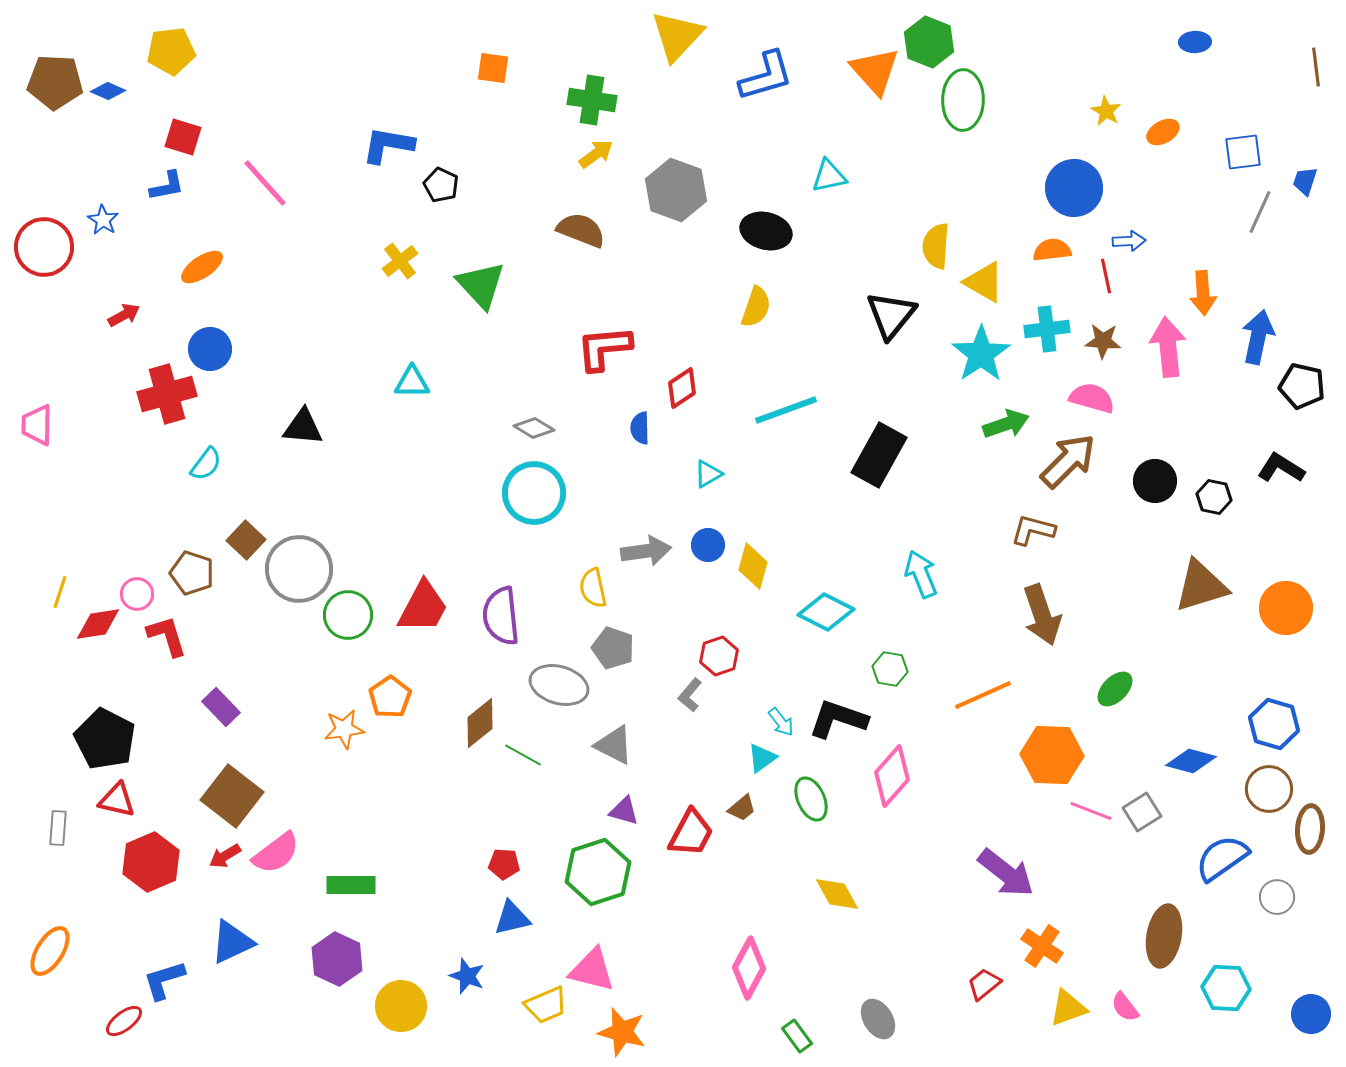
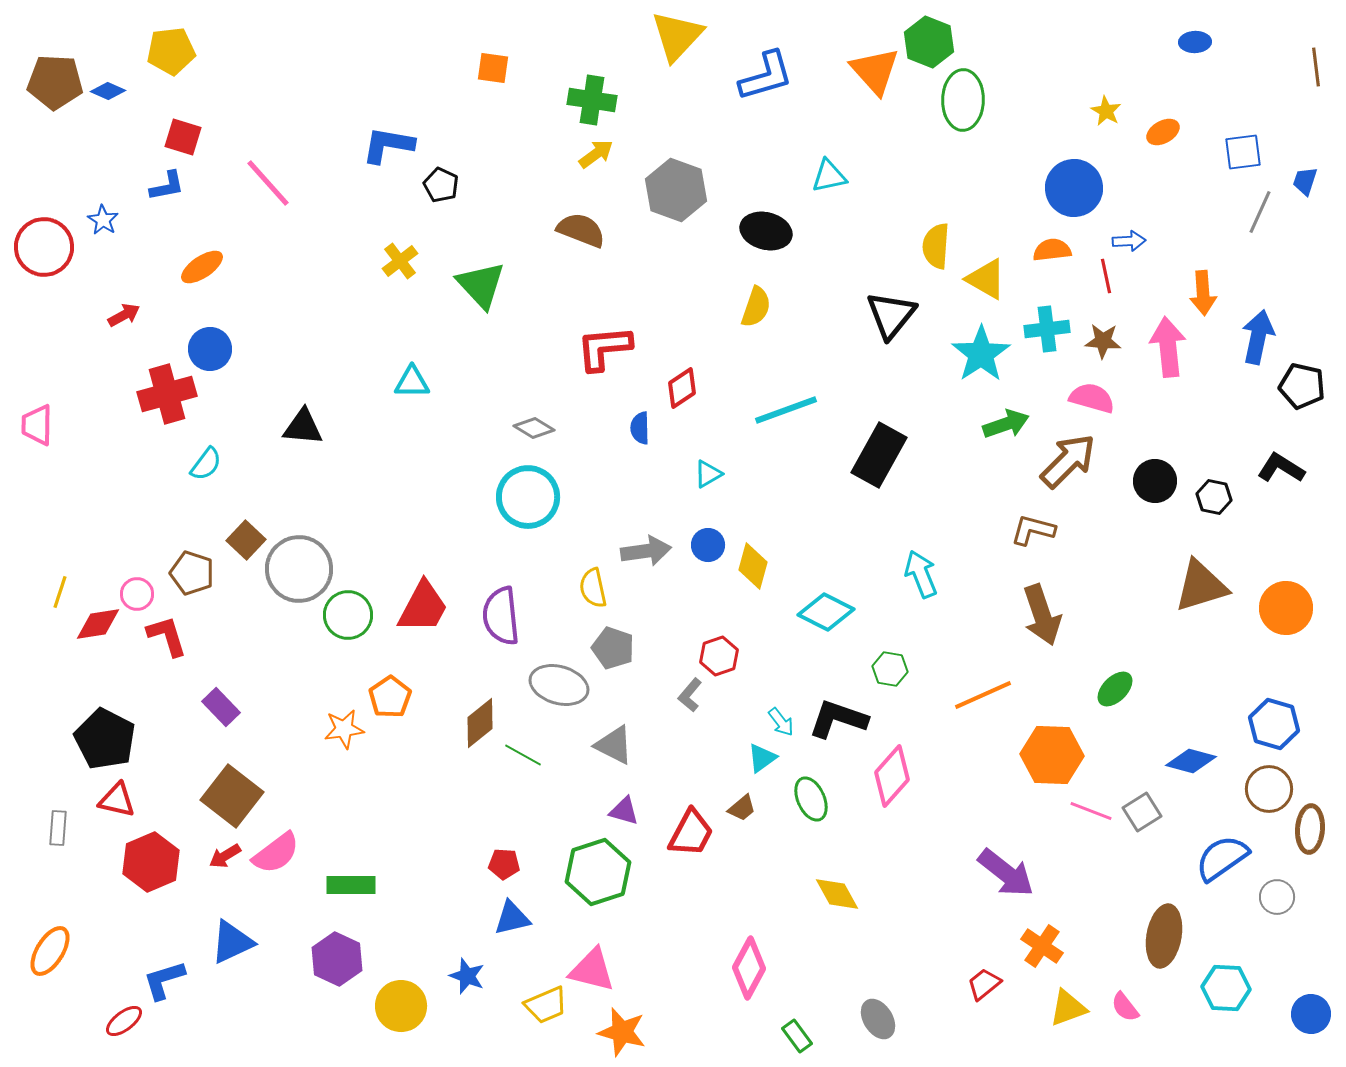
pink line at (265, 183): moved 3 px right
yellow triangle at (984, 282): moved 2 px right, 3 px up
cyan circle at (534, 493): moved 6 px left, 4 px down
